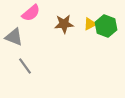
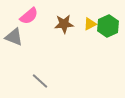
pink semicircle: moved 2 px left, 3 px down
green hexagon: moved 2 px right; rotated 15 degrees clockwise
gray line: moved 15 px right, 15 px down; rotated 12 degrees counterclockwise
